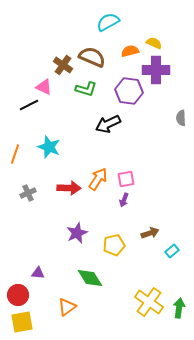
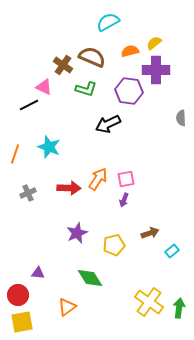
yellow semicircle: rotated 63 degrees counterclockwise
